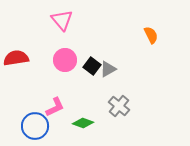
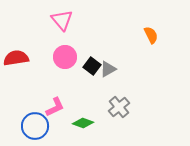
pink circle: moved 3 px up
gray cross: moved 1 px down; rotated 10 degrees clockwise
